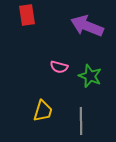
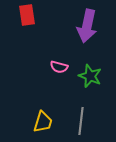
purple arrow: rotated 100 degrees counterclockwise
yellow trapezoid: moved 11 px down
gray line: rotated 8 degrees clockwise
